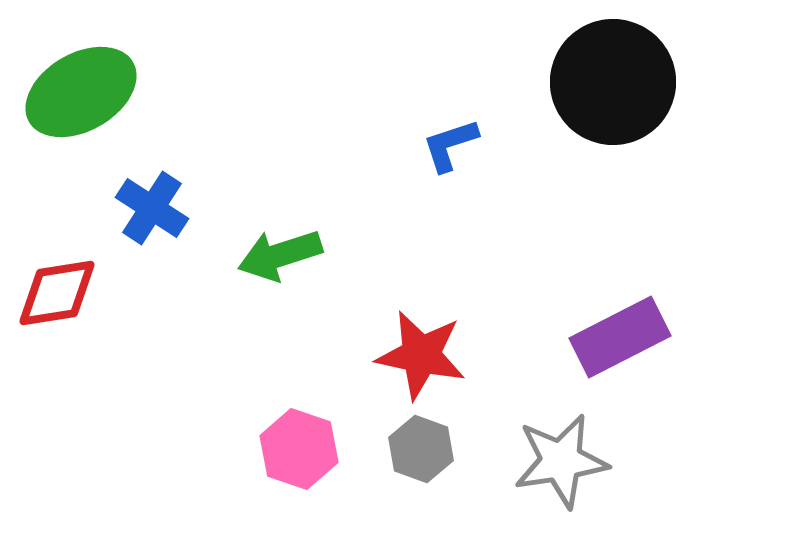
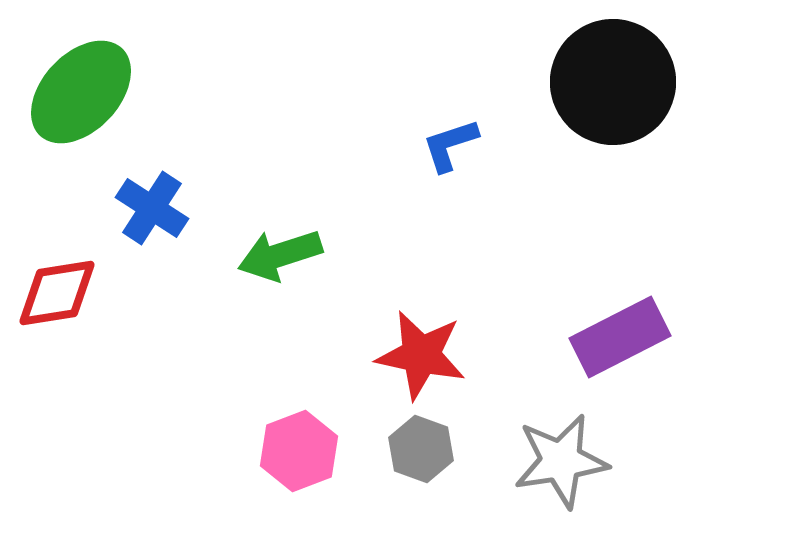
green ellipse: rotated 17 degrees counterclockwise
pink hexagon: moved 2 px down; rotated 20 degrees clockwise
